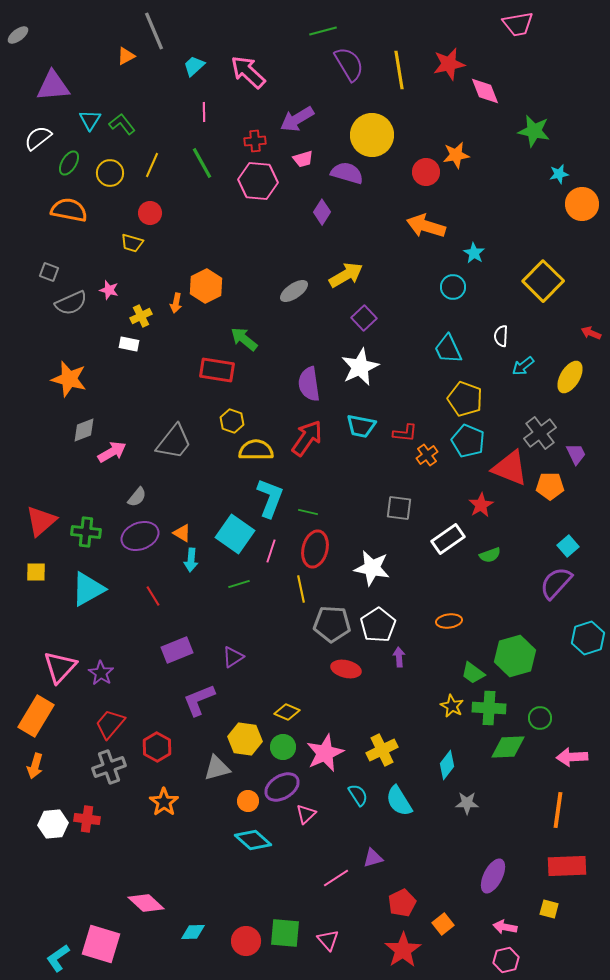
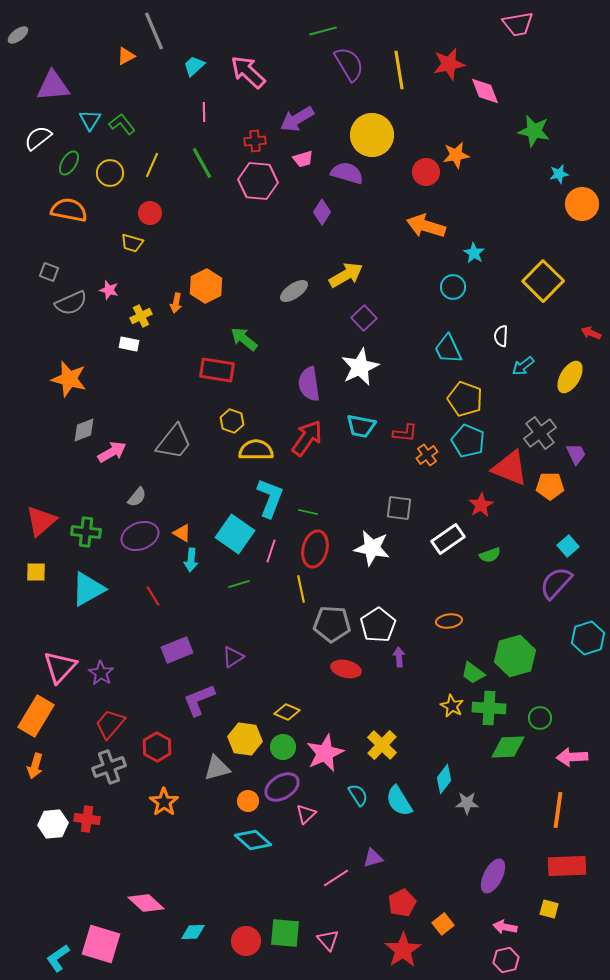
white star at (372, 568): moved 20 px up
yellow cross at (382, 750): moved 5 px up; rotated 20 degrees counterclockwise
cyan diamond at (447, 765): moved 3 px left, 14 px down
